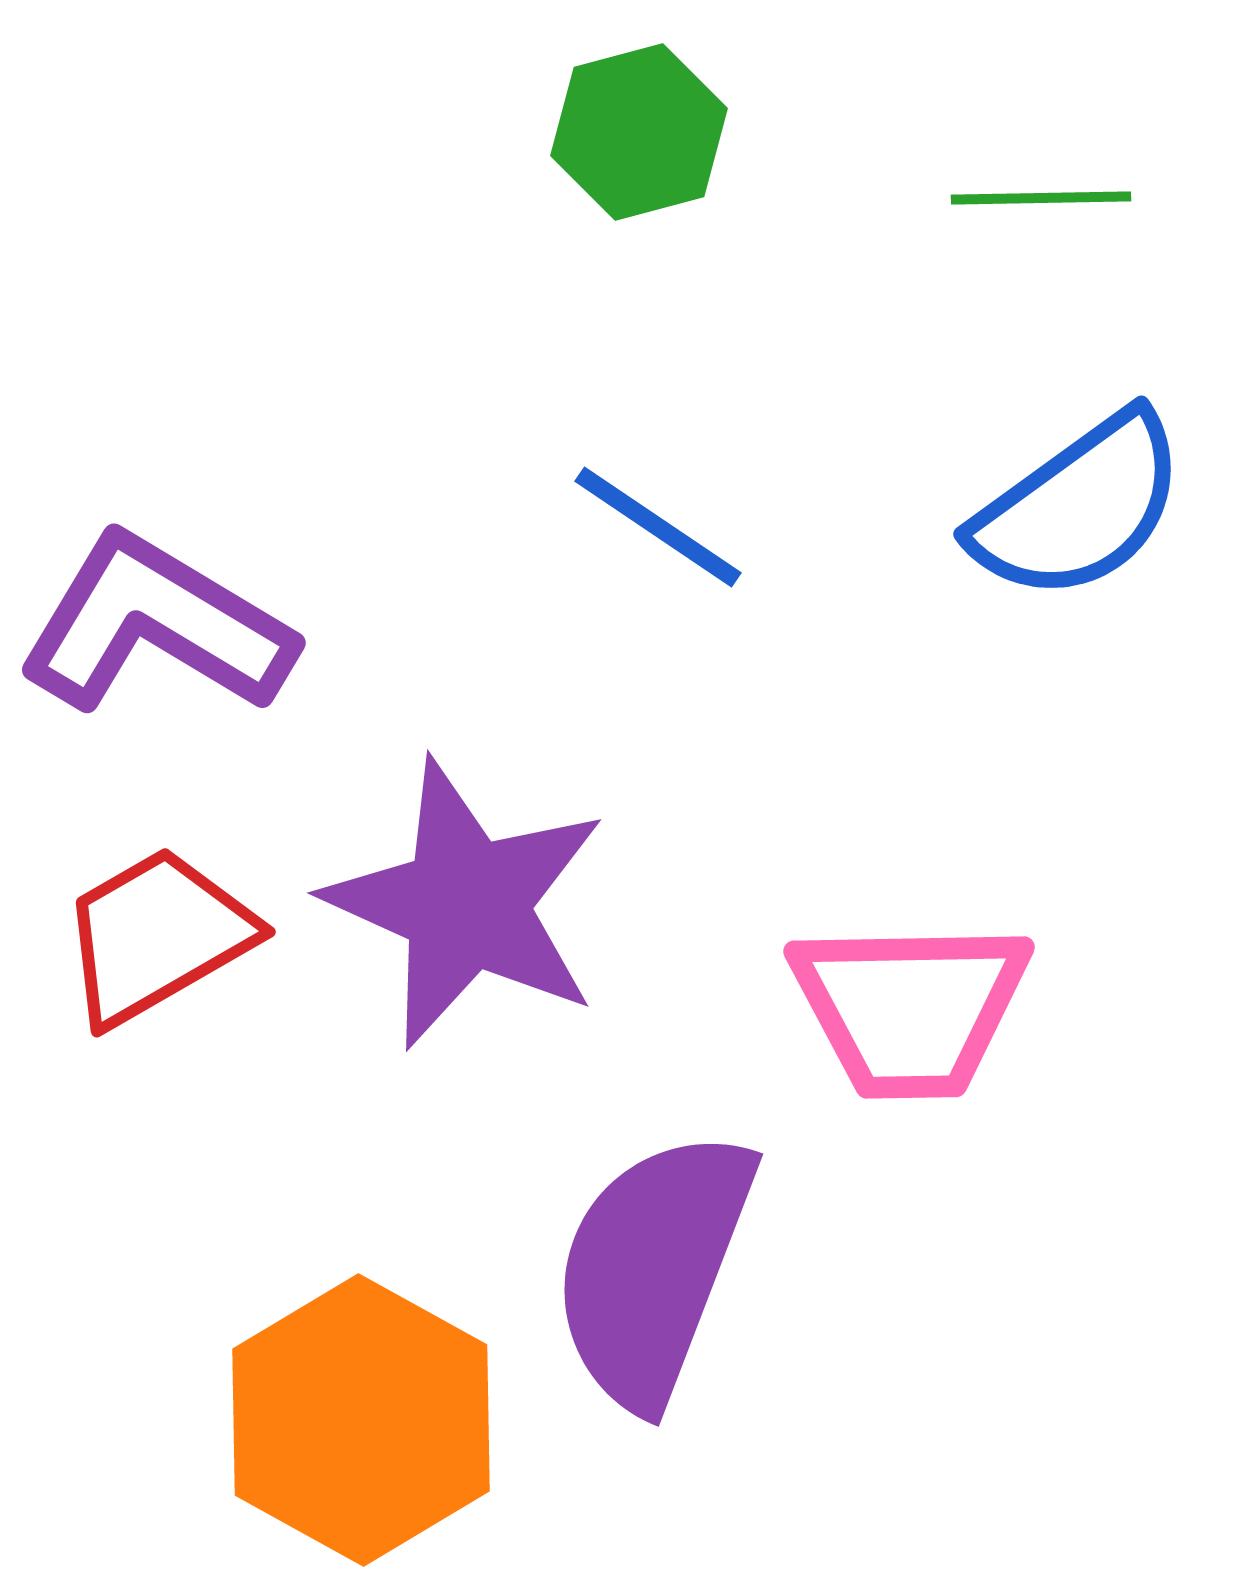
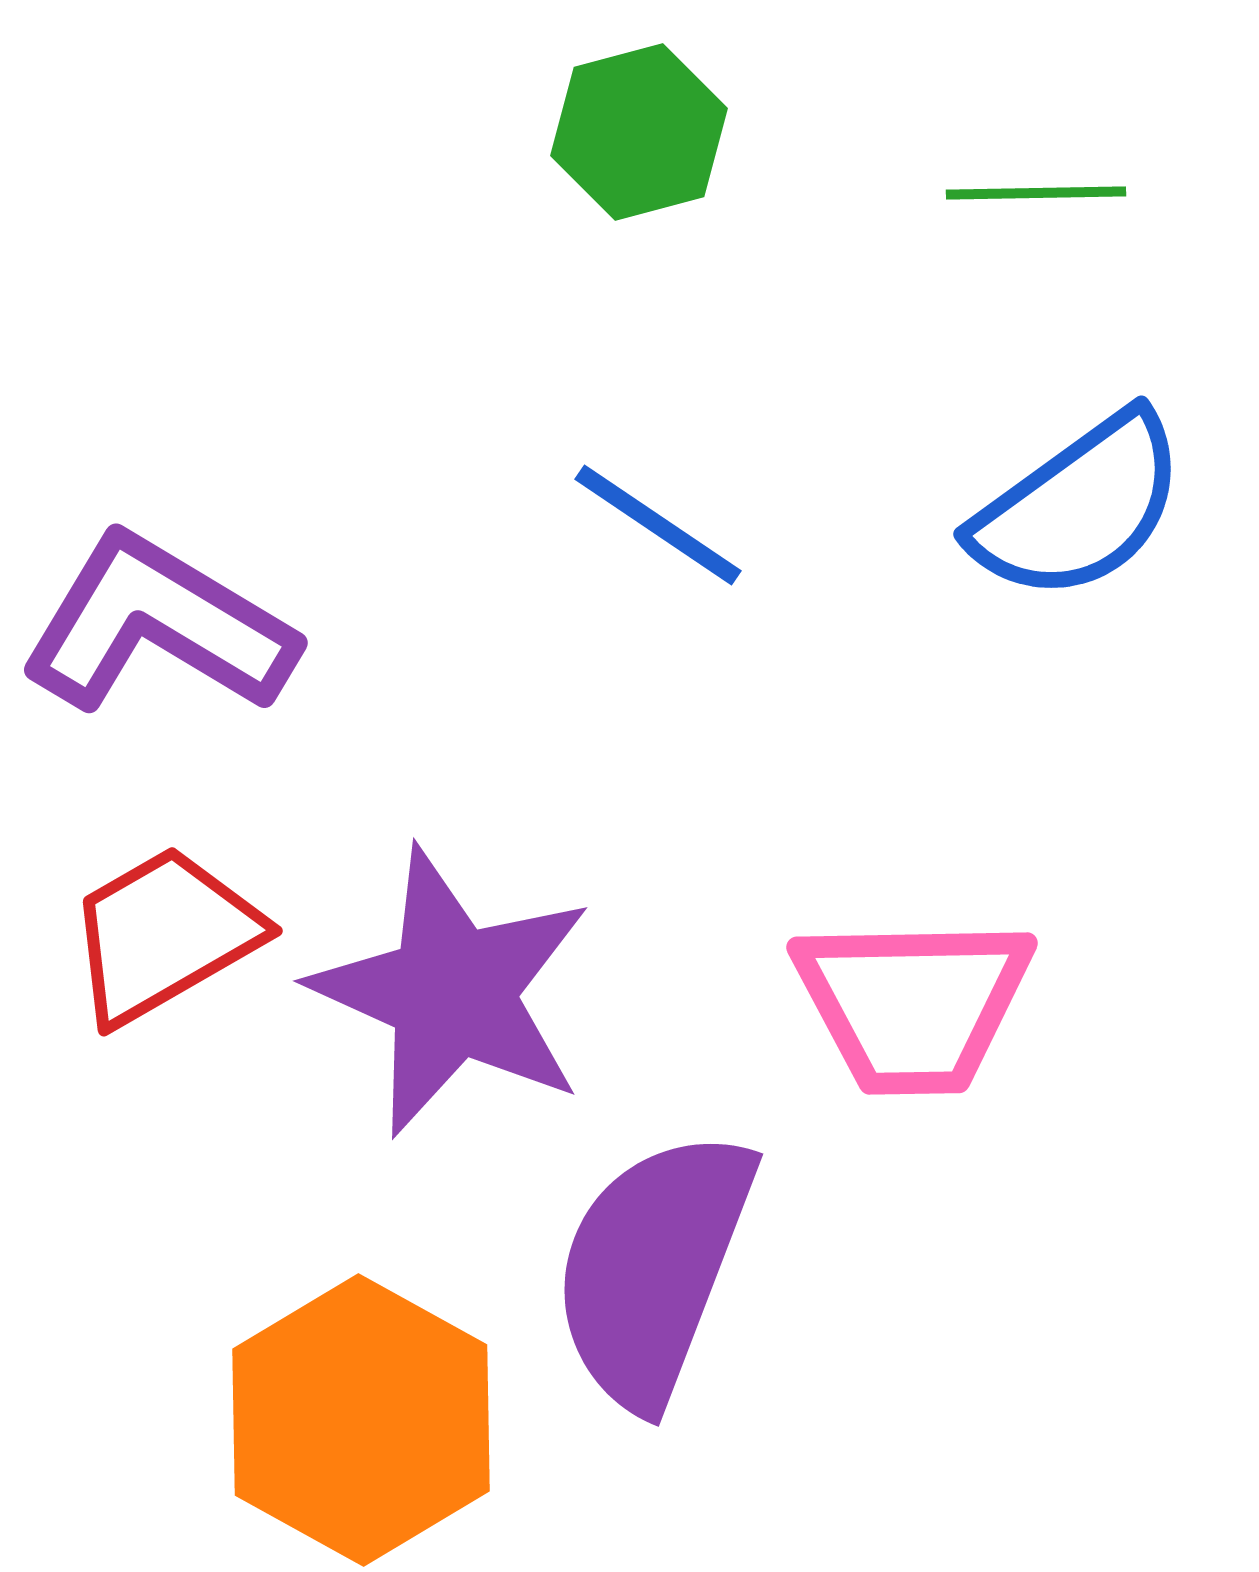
green line: moved 5 px left, 5 px up
blue line: moved 2 px up
purple L-shape: moved 2 px right
purple star: moved 14 px left, 88 px down
red trapezoid: moved 7 px right, 1 px up
pink trapezoid: moved 3 px right, 4 px up
